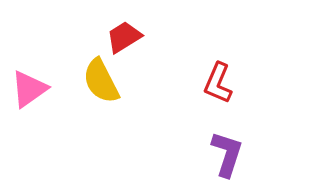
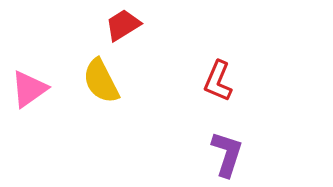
red trapezoid: moved 1 px left, 12 px up
red L-shape: moved 2 px up
